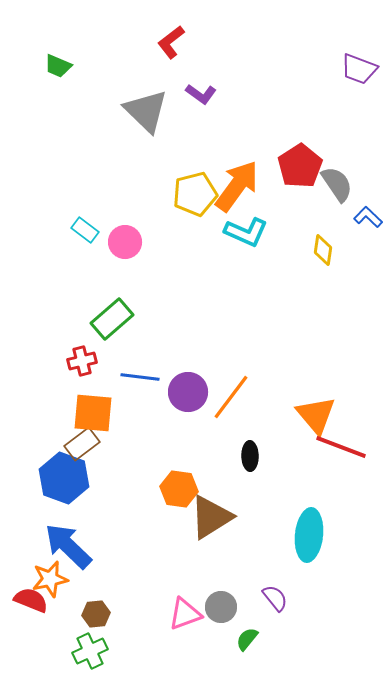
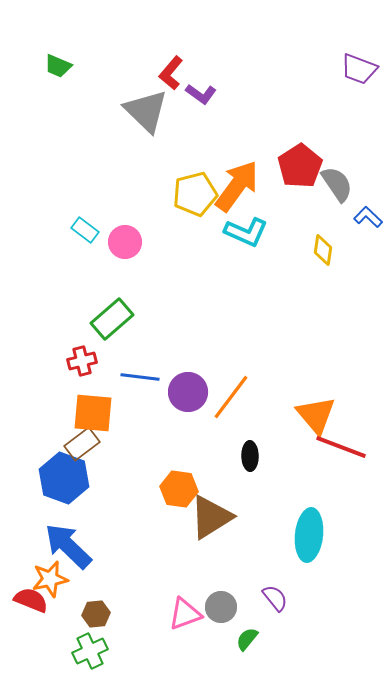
red L-shape: moved 31 px down; rotated 12 degrees counterclockwise
